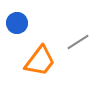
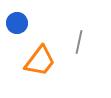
gray line: moved 1 px right; rotated 45 degrees counterclockwise
